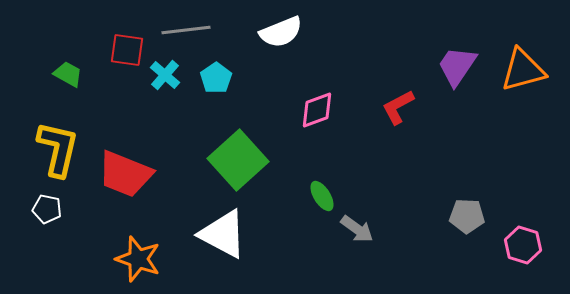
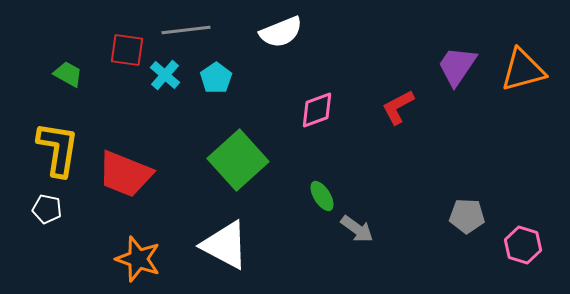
yellow L-shape: rotated 4 degrees counterclockwise
white triangle: moved 2 px right, 11 px down
